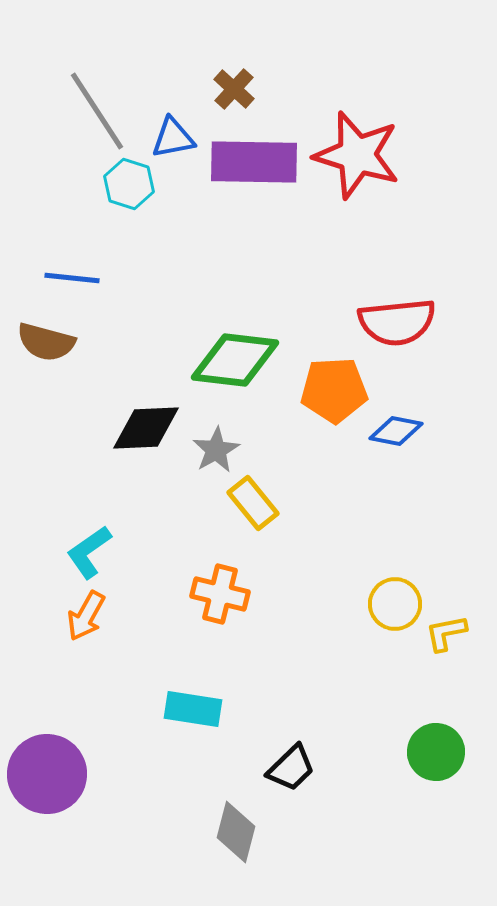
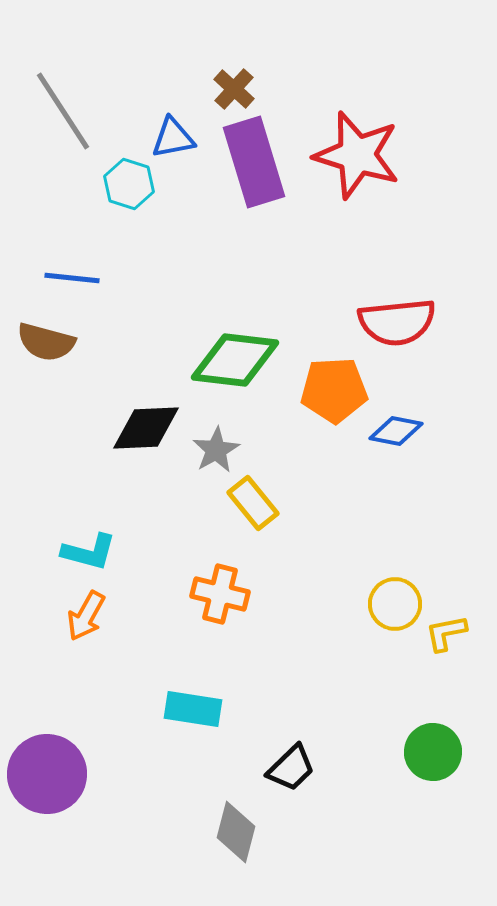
gray line: moved 34 px left
purple rectangle: rotated 72 degrees clockwise
cyan L-shape: rotated 130 degrees counterclockwise
green circle: moved 3 px left
